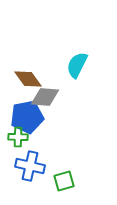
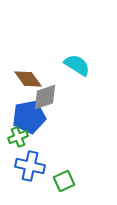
cyan semicircle: rotated 96 degrees clockwise
gray diamond: rotated 24 degrees counterclockwise
blue pentagon: moved 2 px right
green cross: rotated 24 degrees counterclockwise
green square: rotated 10 degrees counterclockwise
